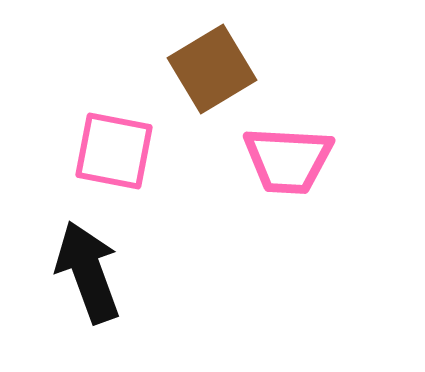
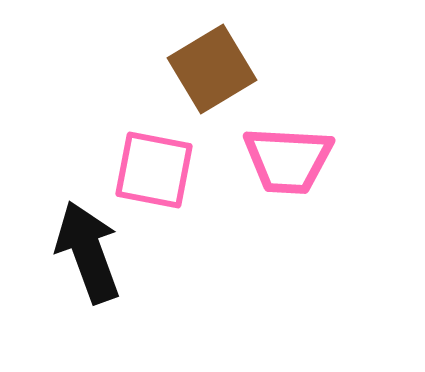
pink square: moved 40 px right, 19 px down
black arrow: moved 20 px up
